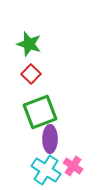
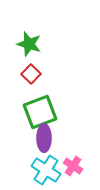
purple ellipse: moved 6 px left, 1 px up
